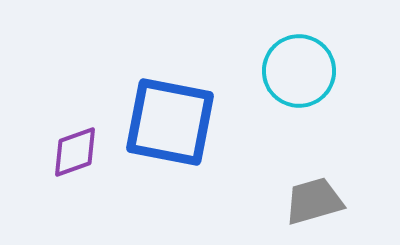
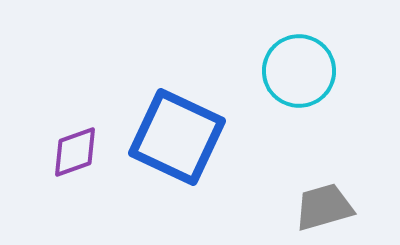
blue square: moved 7 px right, 15 px down; rotated 14 degrees clockwise
gray trapezoid: moved 10 px right, 6 px down
